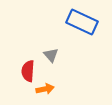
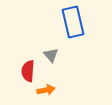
blue rectangle: moved 9 px left; rotated 52 degrees clockwise
orange arrow: moved 1 px right, 1 px down
